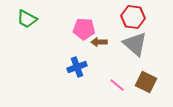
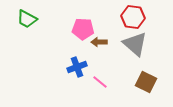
pink pentagon: moved 1 px left
pink line: moved 17 px left, 3 px up
